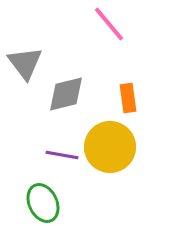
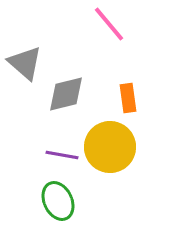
gray triangle: rotated 12 degrees counterclockwise
green ellipse: moved 15 px right, 2 px up
